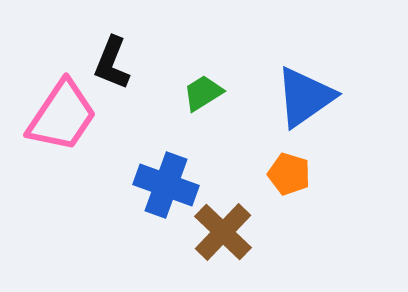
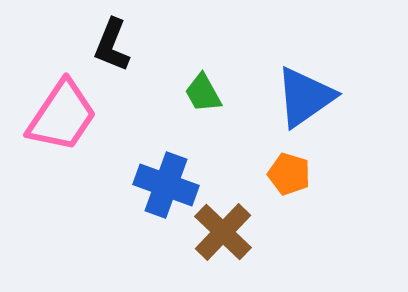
black L-shape: moved 18 px up
green trapezoid: rotated 87 degrees counterclockwise
